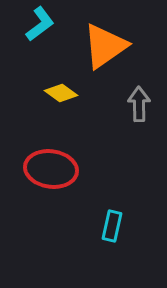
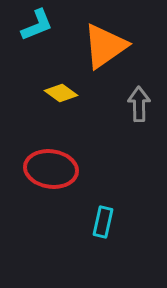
cyan L-shape: moved 3 px left, 1 px down; rotated 15 degrees clockwise
cyan rectangle: moved 9 px left, 4 px up
